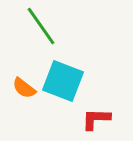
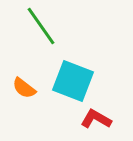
cyan square: moved 10 px right
red L-shape: rotated 28 degrees clockwise
